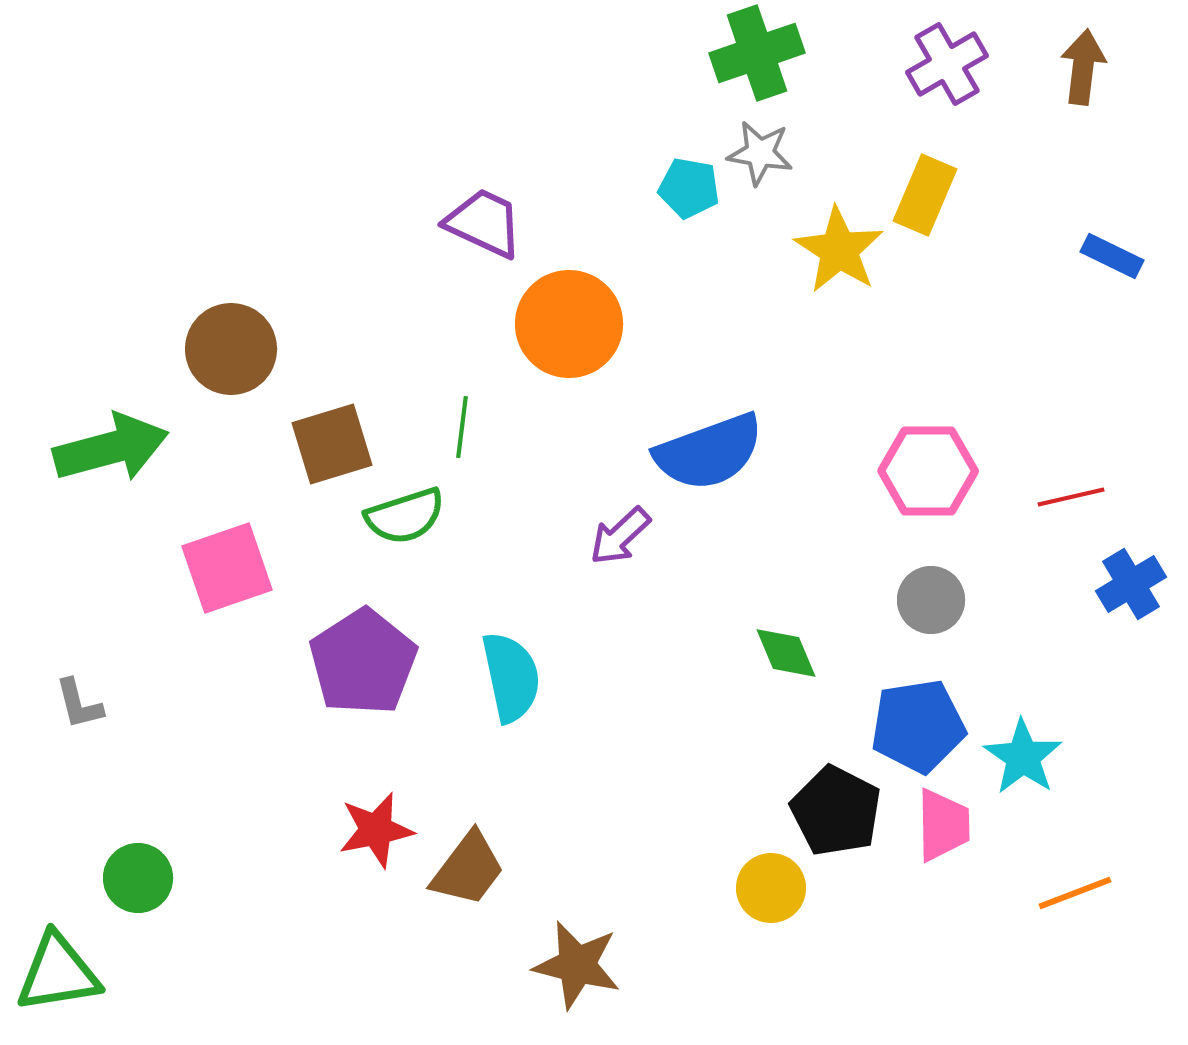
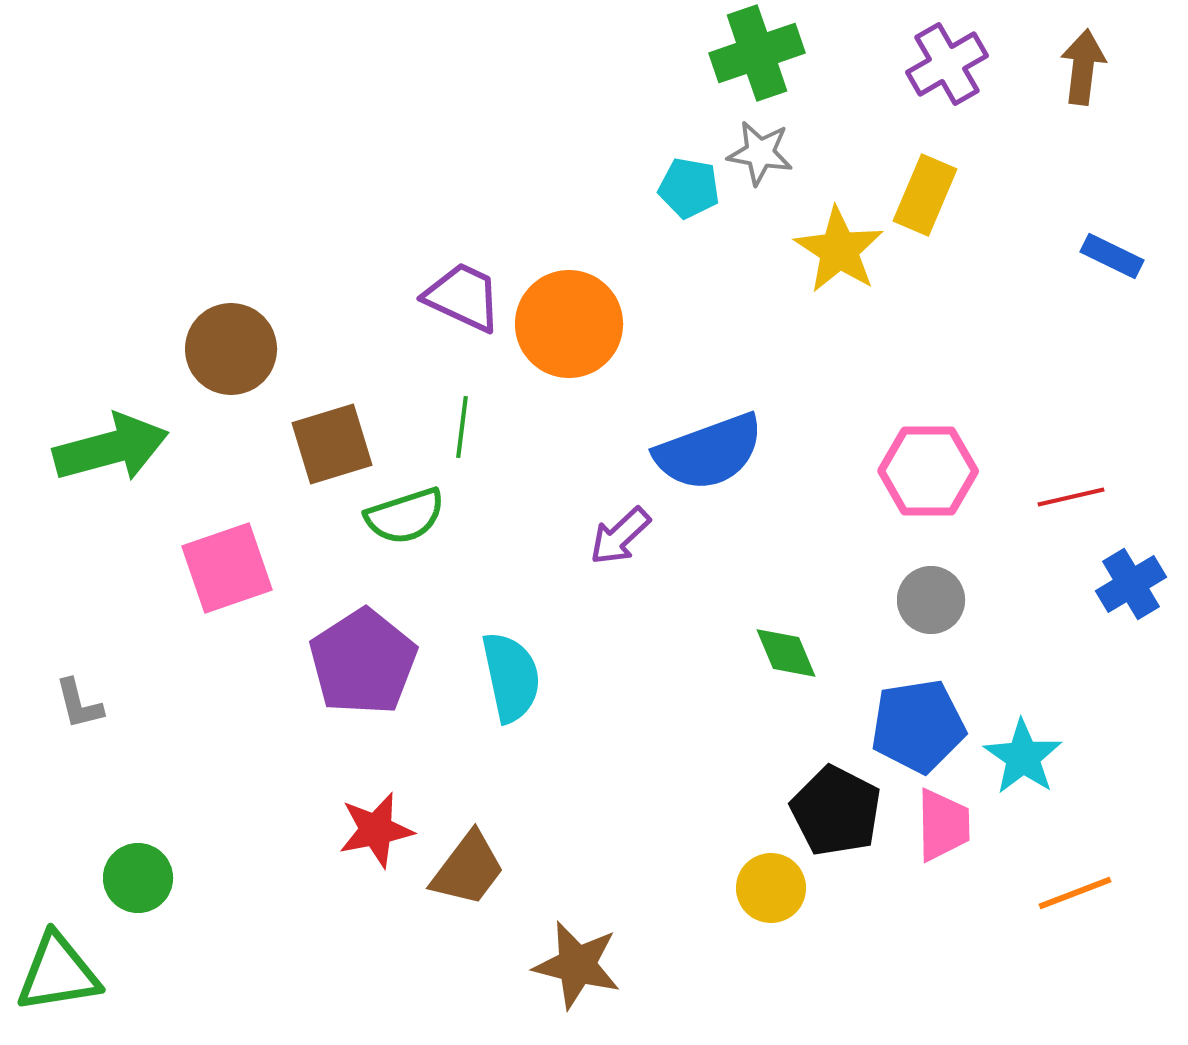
purple trapezoid: moved 21 px left, 74 px down
